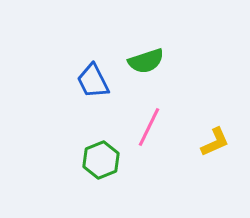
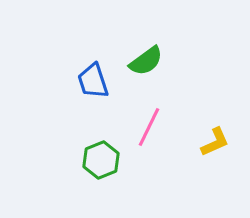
green semicircle: rotated 18 degrees counterclockwise
blue trapezoid: rotated 9 degrees clockwise
